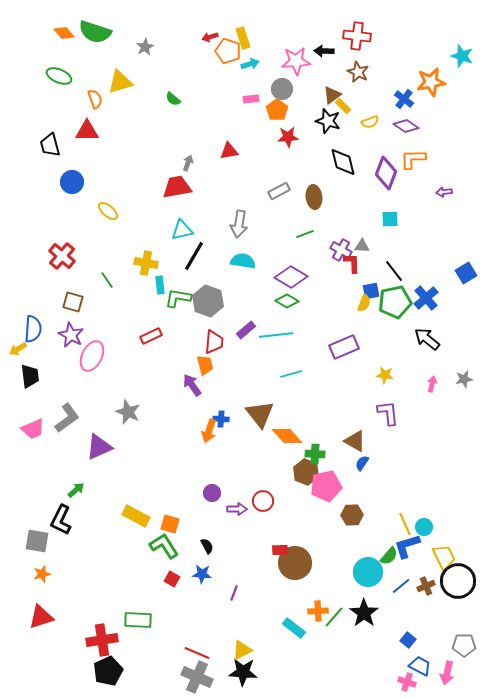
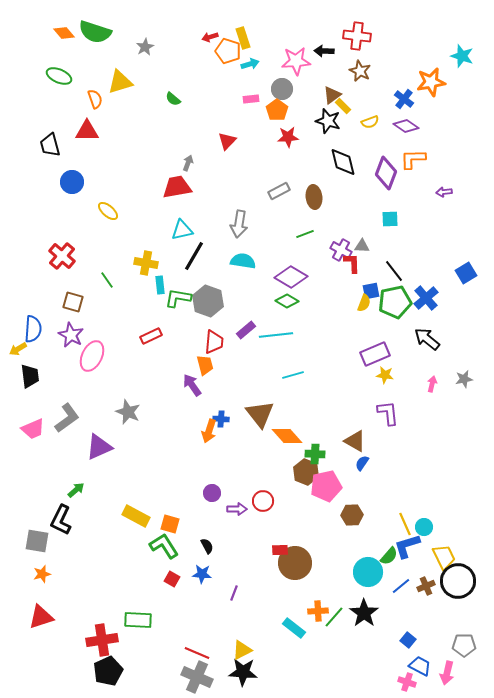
brown star at (358, 72): moved 2 px right, 1 px up
red triangle at (229, 151): moved 2 px left, 10 px up; rotated 36 degrees counterclockwise
purple rectangle at (344, 347): moved 31 px right, 7 px down
cyan line at (291, 374): moved 2 px right, 1 px down
